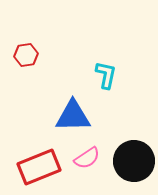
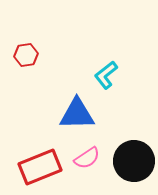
cyan L-shape: rotated 140 degrees counterclockwise
blue triangle: moved 4 px right, 2 px up
red rectangle: moved 1 px right
